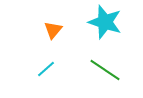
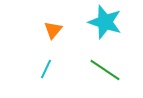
cyan line: rotated 24 degrees counterclockwise
